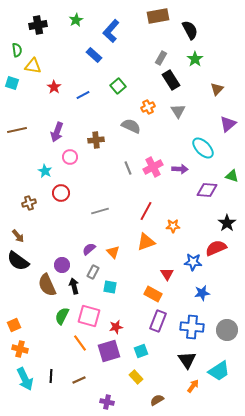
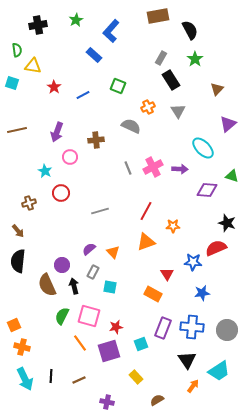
green square at (118, 86): rotated 28 degrees counterclockwise
black star at (227, 223): rotated 18 degrees counterclockwise
brown arrow at (18, 236): moved 5 px up
black semicircle at (18, 261): rotated 60 degrees clockwise
purple rectangle at (158, 321): moved 5 px right, 7 px down
orange cross at (20, 349): moved 2 px right, 2 px up
cyan square at (141, 351): moved 7 px up
